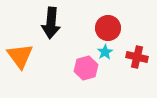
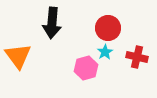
black arrow: moved 1 px right
orange triangle: moved 2 px left
